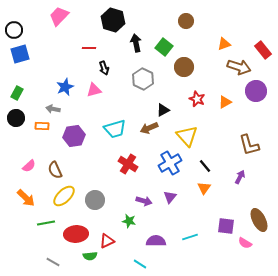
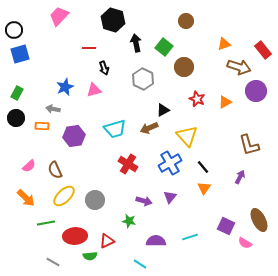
black line at (205, 166): moved 2 px left, 1 px down
purple square at (226, 226): rotated 18 degrees clockwise
red ellipse at (76, 234): moved 1 px left, 2 px down
